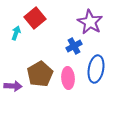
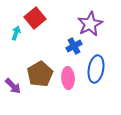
purple star: moved 2 px down; rotated 15 degrees clockwise
purple arrow: rotated 42 degrees clockwise
